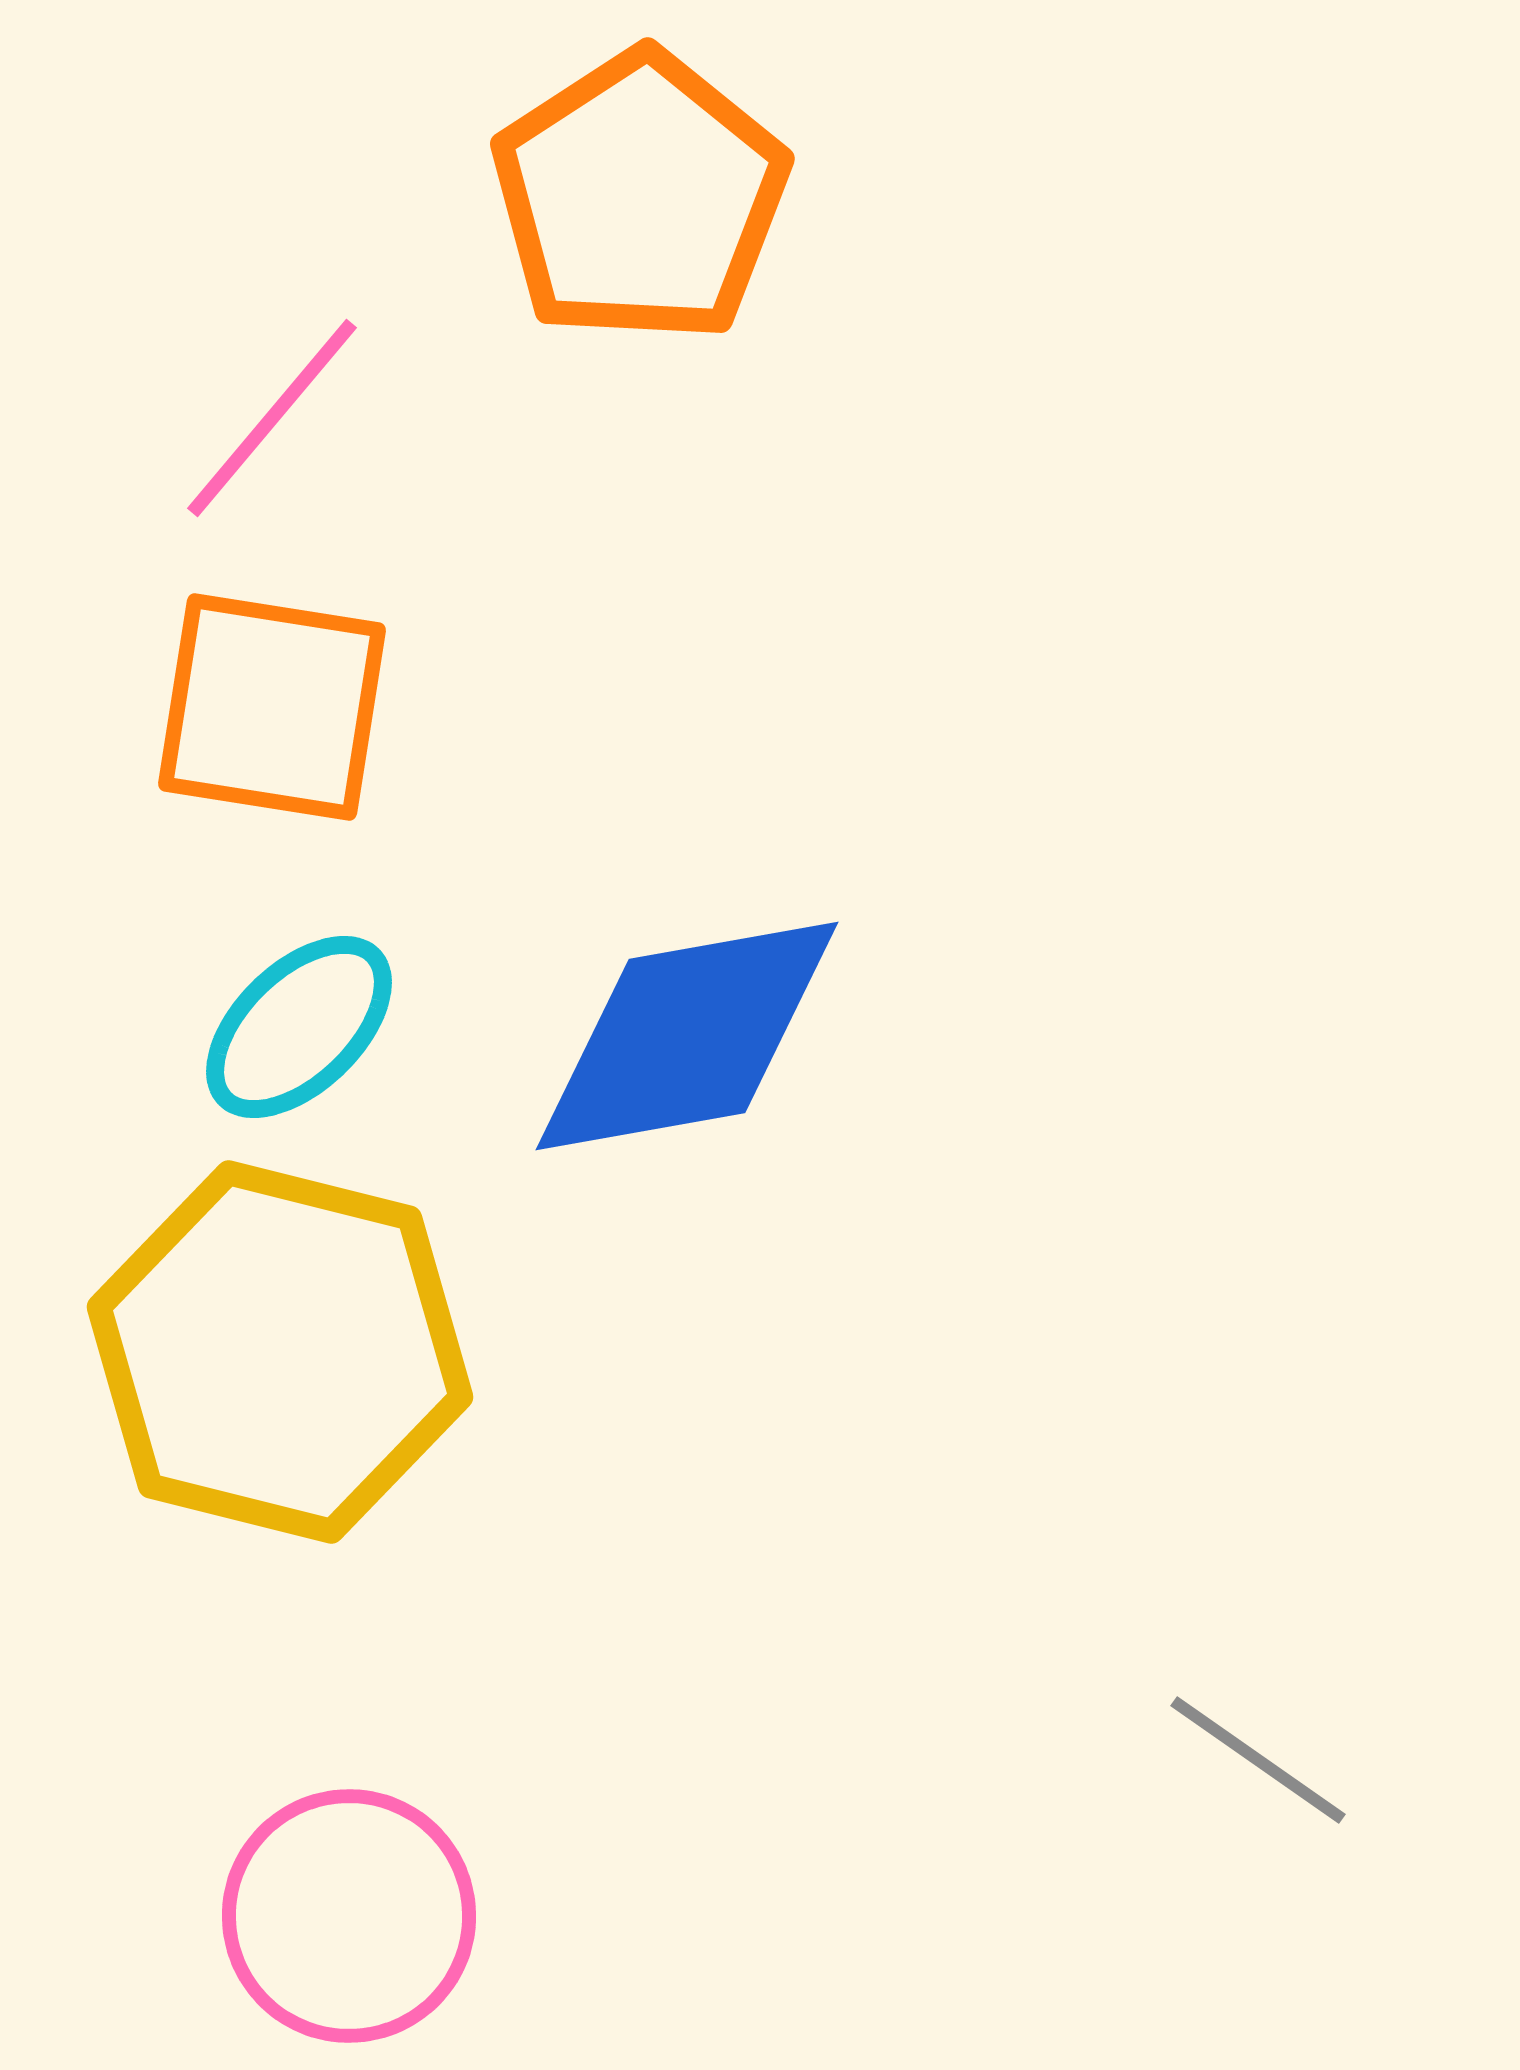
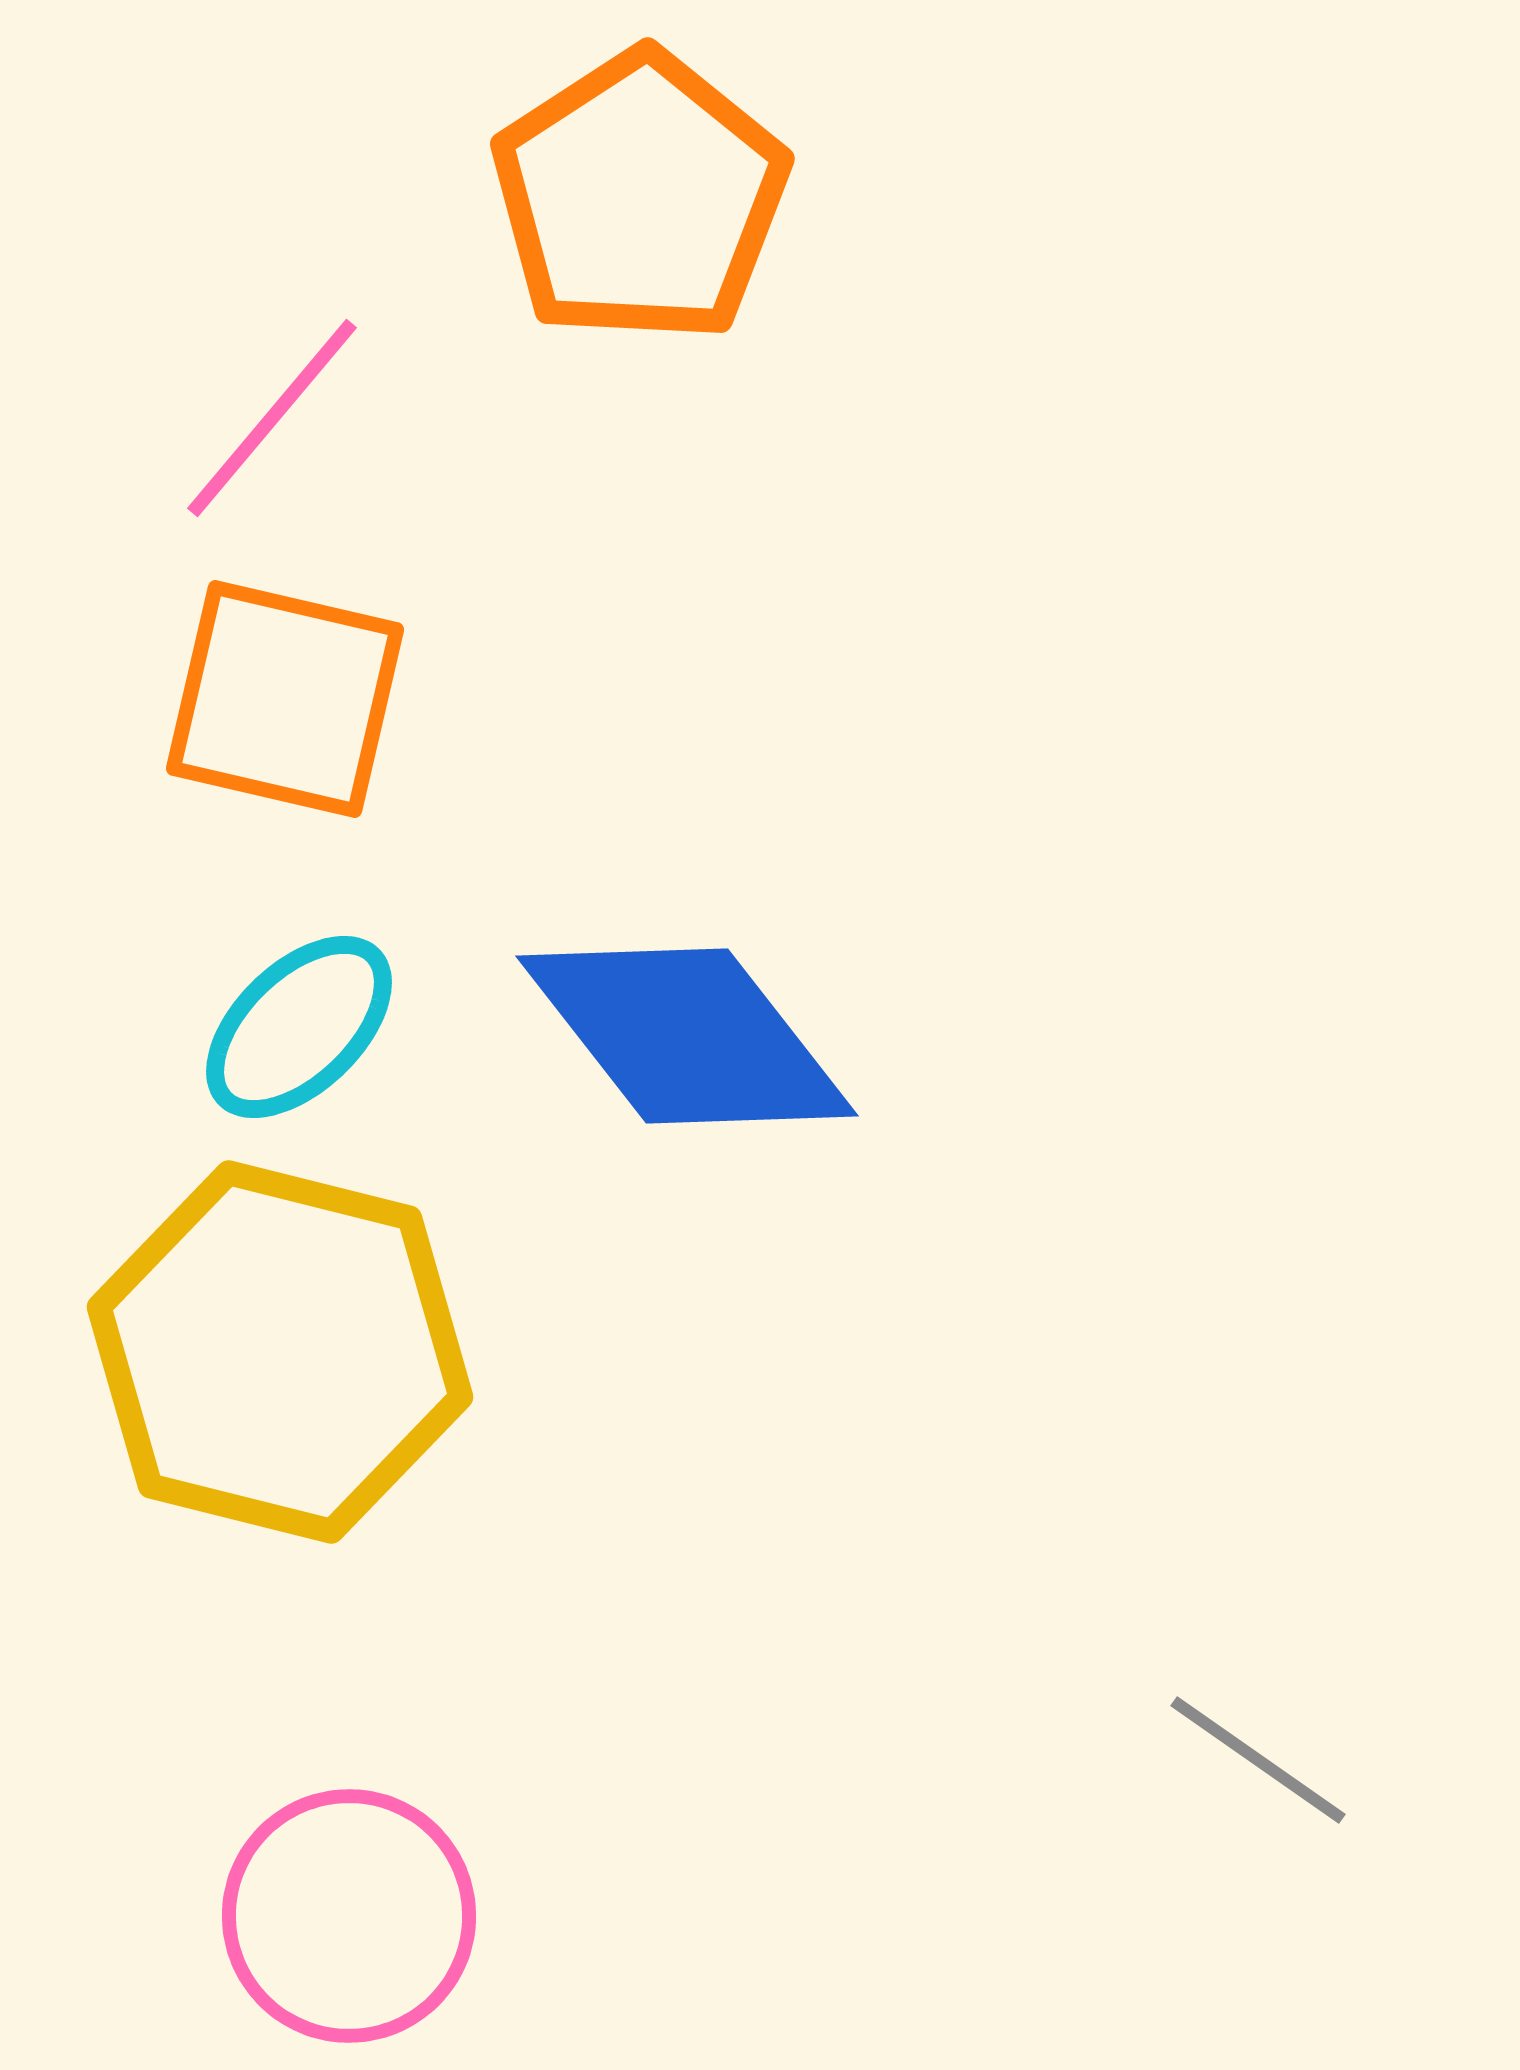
orange square: moved 13 px right, 8 px up; rotated 4 degrees clockwise
blue diamond: rotated 62 degrees clockwise
